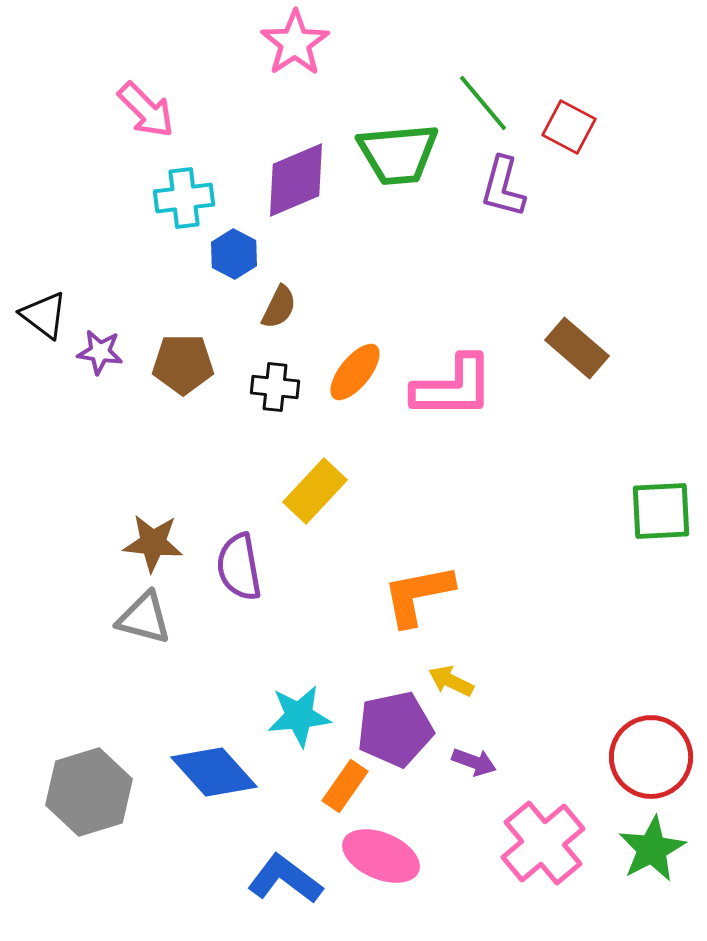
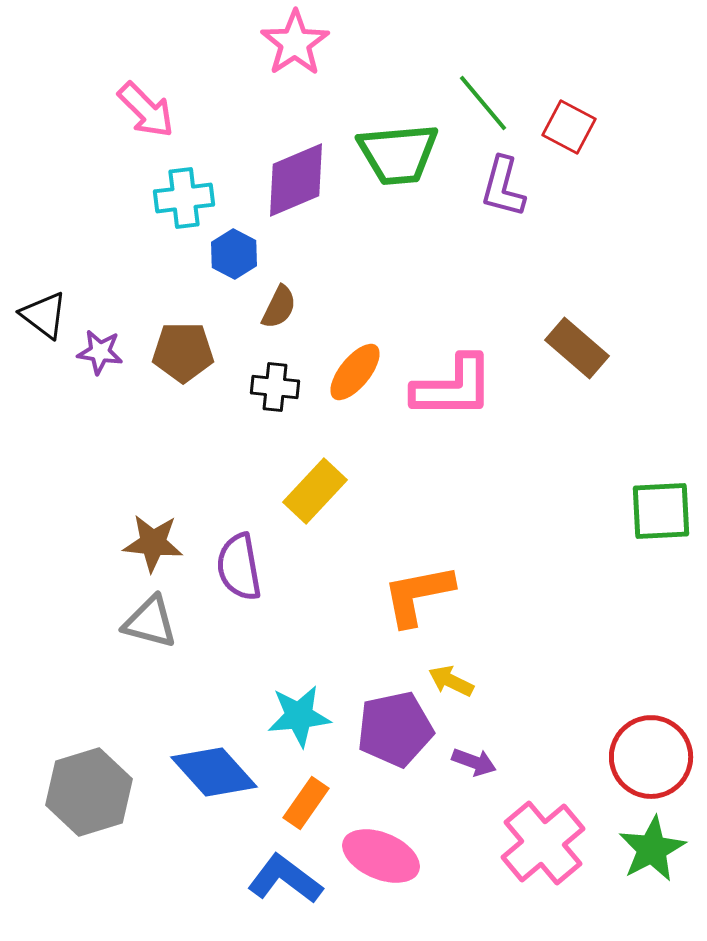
brown pentagon: moved 12 px up
gray triangle: moved 6 px right, 4 px down
orange rectangle: moved 39 px left, 17 px down
